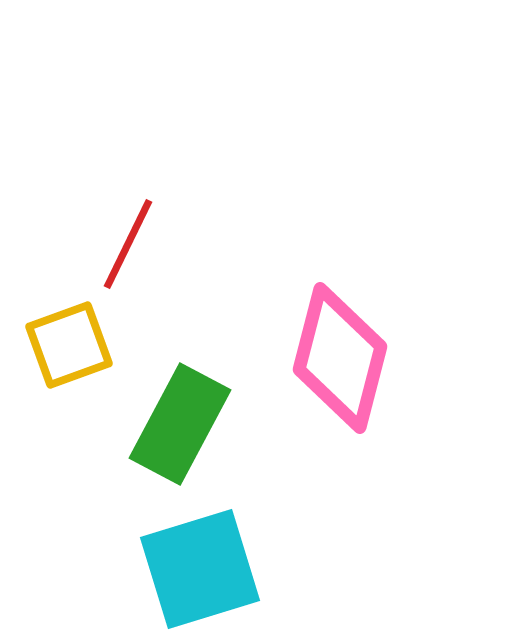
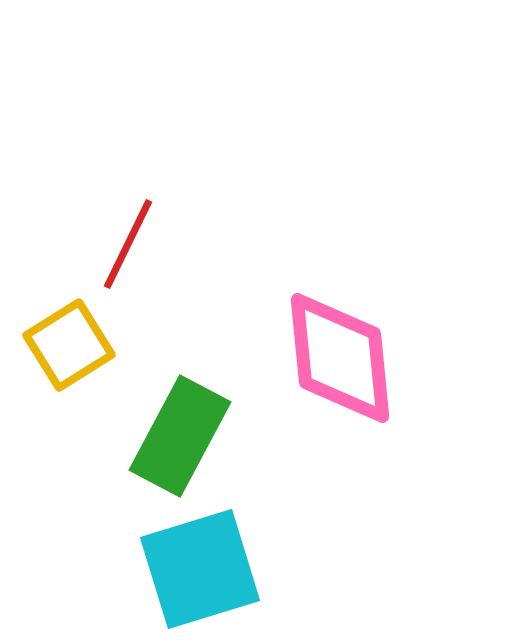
yellow square: rotated 12 degrees counterclockwise
pink diamond: rotated 20 degrees counterclockwise
green rectangle: moved 12 px down
